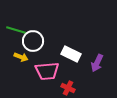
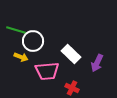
white rectangle: rotated 18 degrees clockwise
red cross: moved 4 px right
